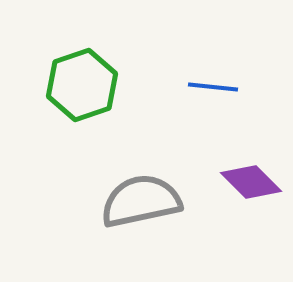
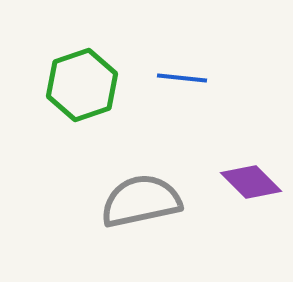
blue line: moved 31 px left, 9 px up
